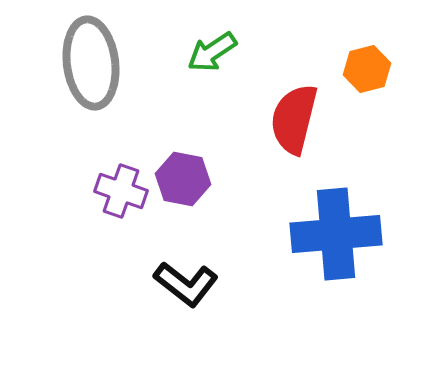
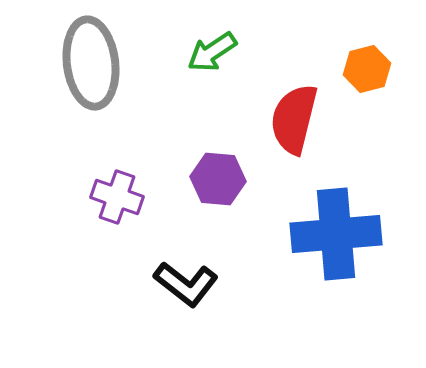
purple hexagon: moved 35 px right; rotated 6 degrees counterclockwise
purple cross: moved 4 px left, 6 px down
